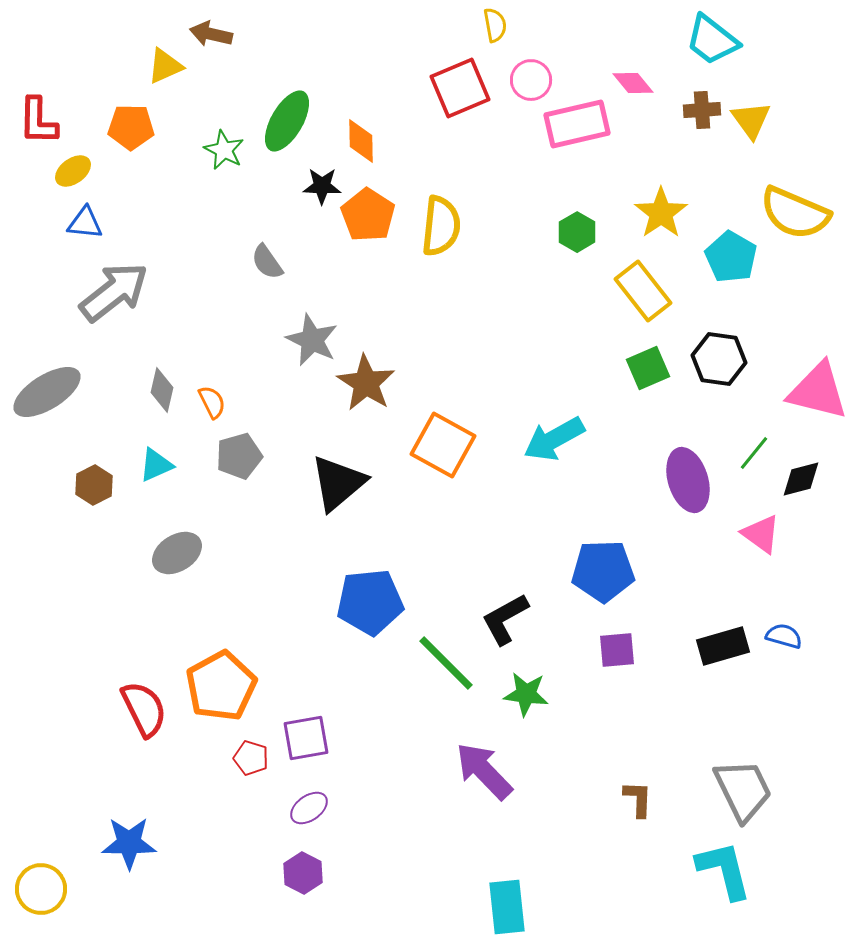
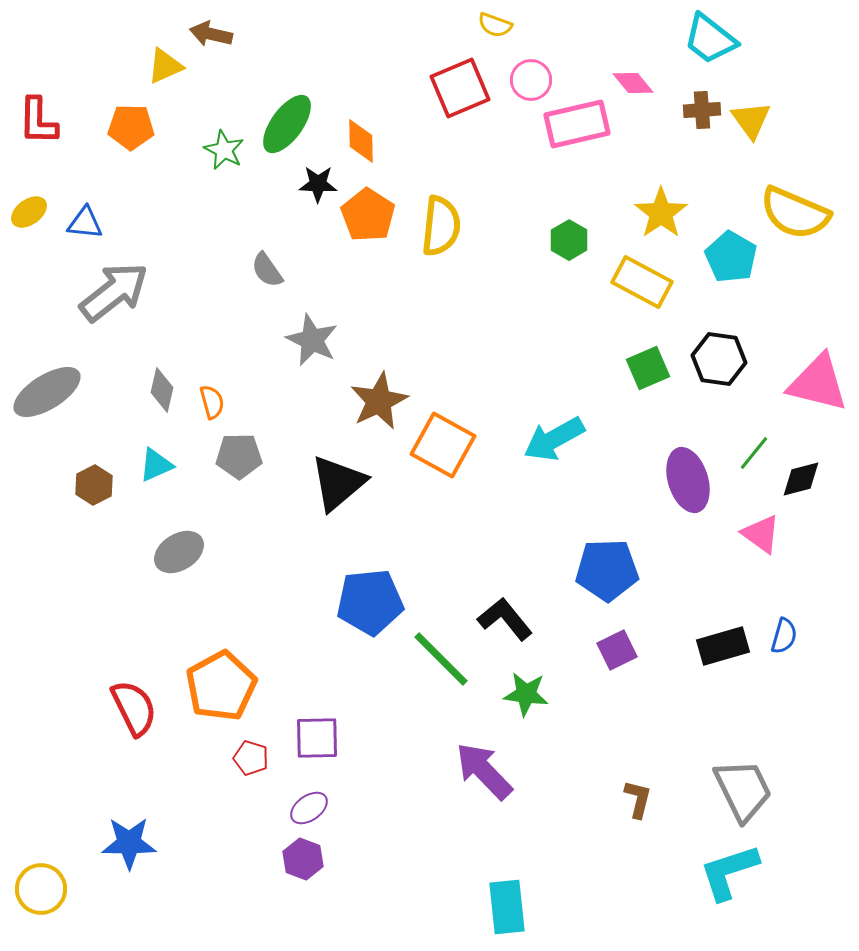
yellow semicircle at (495, 25): rotated 120 degrees clockwise
cyan trapezoid at (712, 40): moved 2 px left, 1 px up
green ellipse at (287, 121): moved 3 px down; rotated 6 degrees clockwise
yellow ellipse at (73, 171): moved 44 px left, 41 px down
black star at (322, 186): moved 4 px left, 2 px up
green hexagon at (577, 232): moved 8 px left, 8 px down
gray semicircle at (267, 262): moved 8 px down
yellow rectangle at (643, 291): moved 1 px left, 9 px up; rotated 24 degrees counterclockwise
brown star at (366, 383): moved 13 px right, 18 px down; rotated 14 degrees clockwise
pink triangle at (818, 391): moved 8 px up
orange semicircle at (212, 402): rotated 12 degrees clockwise
gray pentagon at (239, 456): rotated 15 degrees clockwise
gray ellipse at (177, 553): moved 2 px right, 1 px up
blue pentagon at (603, 571): moved 4 px right, 1 px up
black L-shape at (505, 619): rotated 80 degrees clockwise
blue semicircle at (784, 636): rotated 90 degrees clockwise
purple square at (617, 650): rotated 21 degrees counterclockwise
green line at (446, 663): moved 5 px left, 4 px up
red semicircle at (144, 709): moved 10 px left, 1 px up
purple square at (306, 738): moved 11 px right; rotated 9 degrees clockwise
brown L-shape at (638, 799): rotated 12 degrees clockwise
cyan L-shape at (724, 870): moved 5 px right, 2 px down; rotated 94 degrees counterclockwise
purple hexagon at (303, 873): moved 14 px up; rotated 6 degrees counterclockwise
